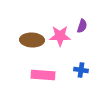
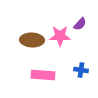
purple semicircle: moved 2 px left, 2 px up; rotated 24 degrees clockwise
